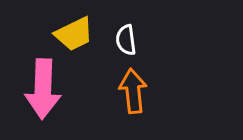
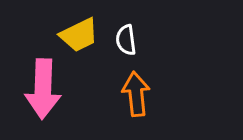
yellow trapezoid: moved 5 px right, 1 px down
orange arrow: moved 3 px right, 3 px down
